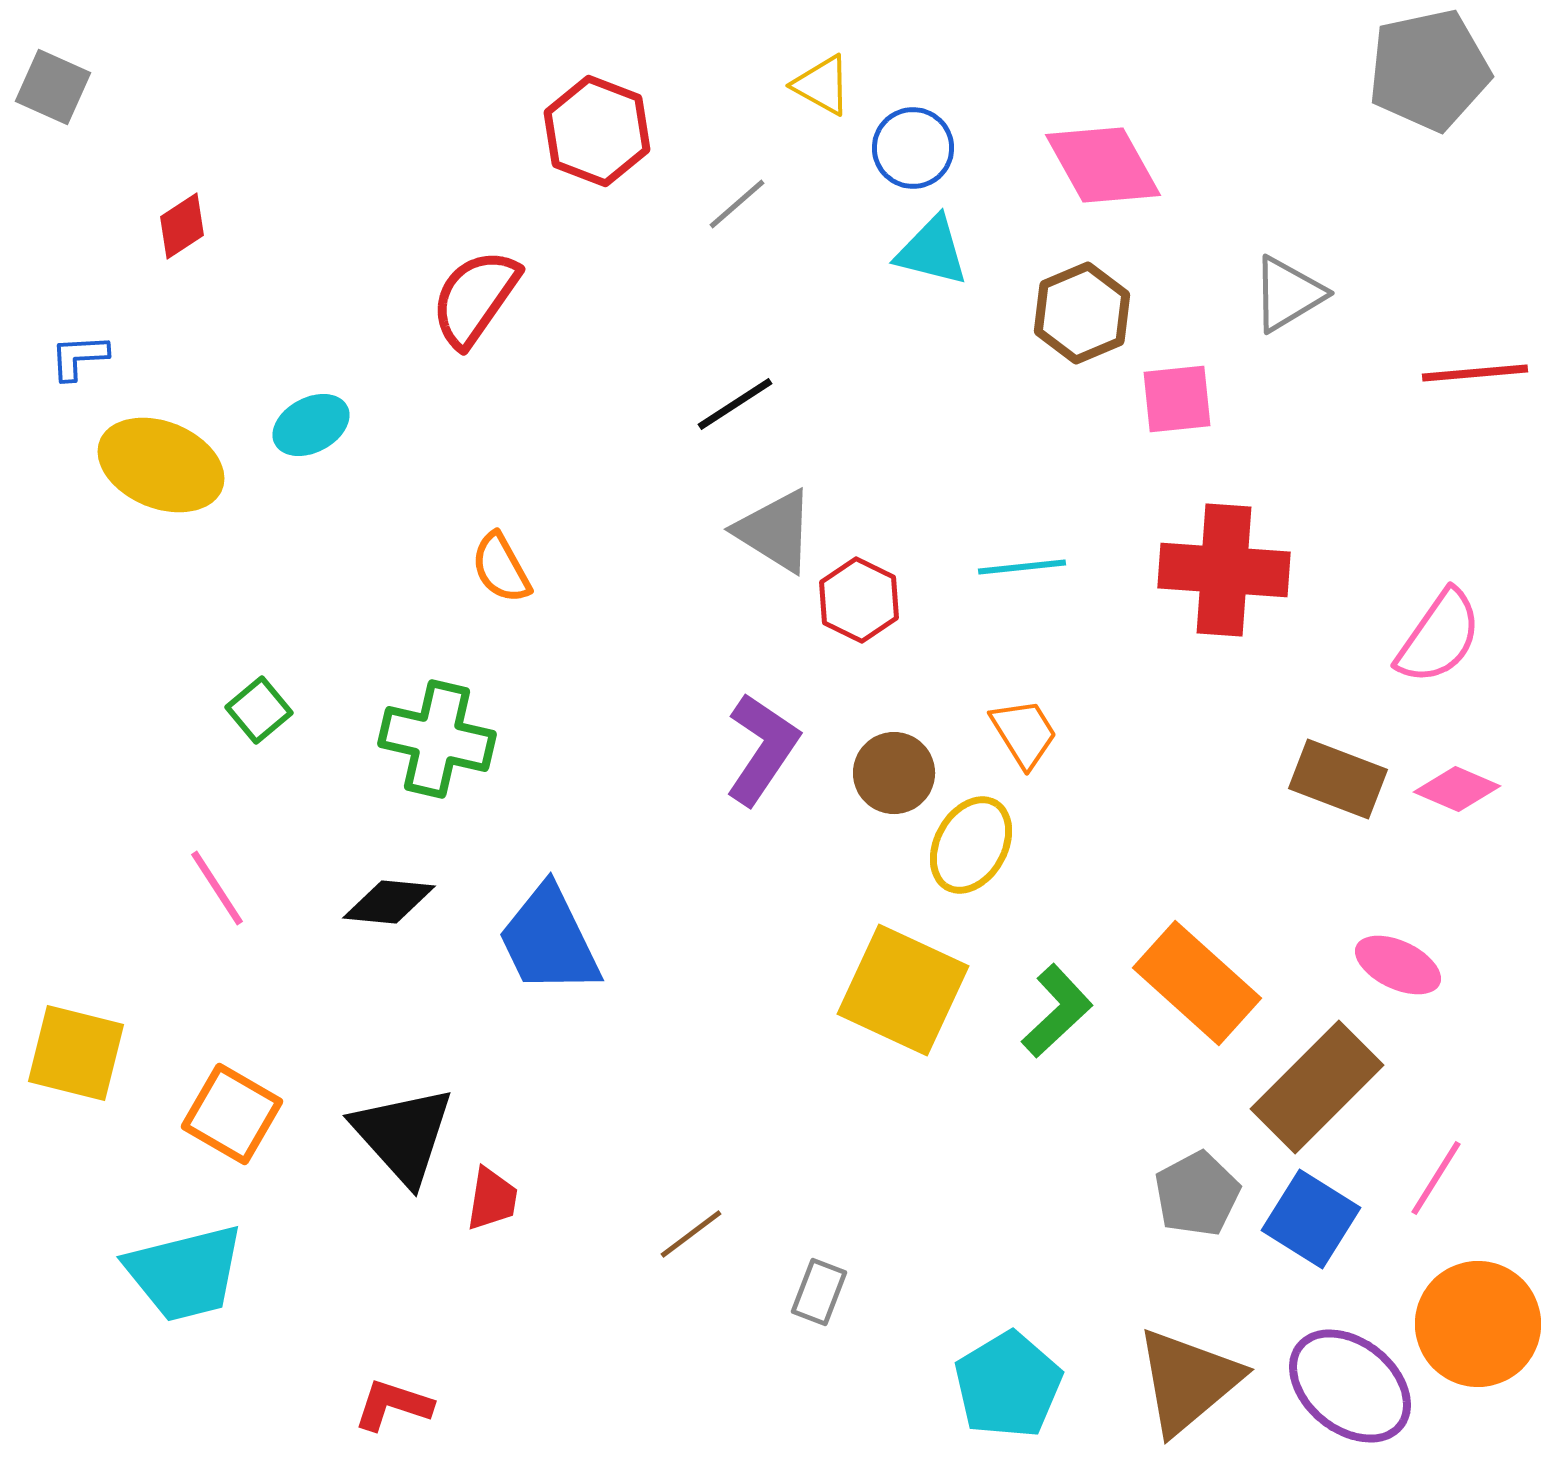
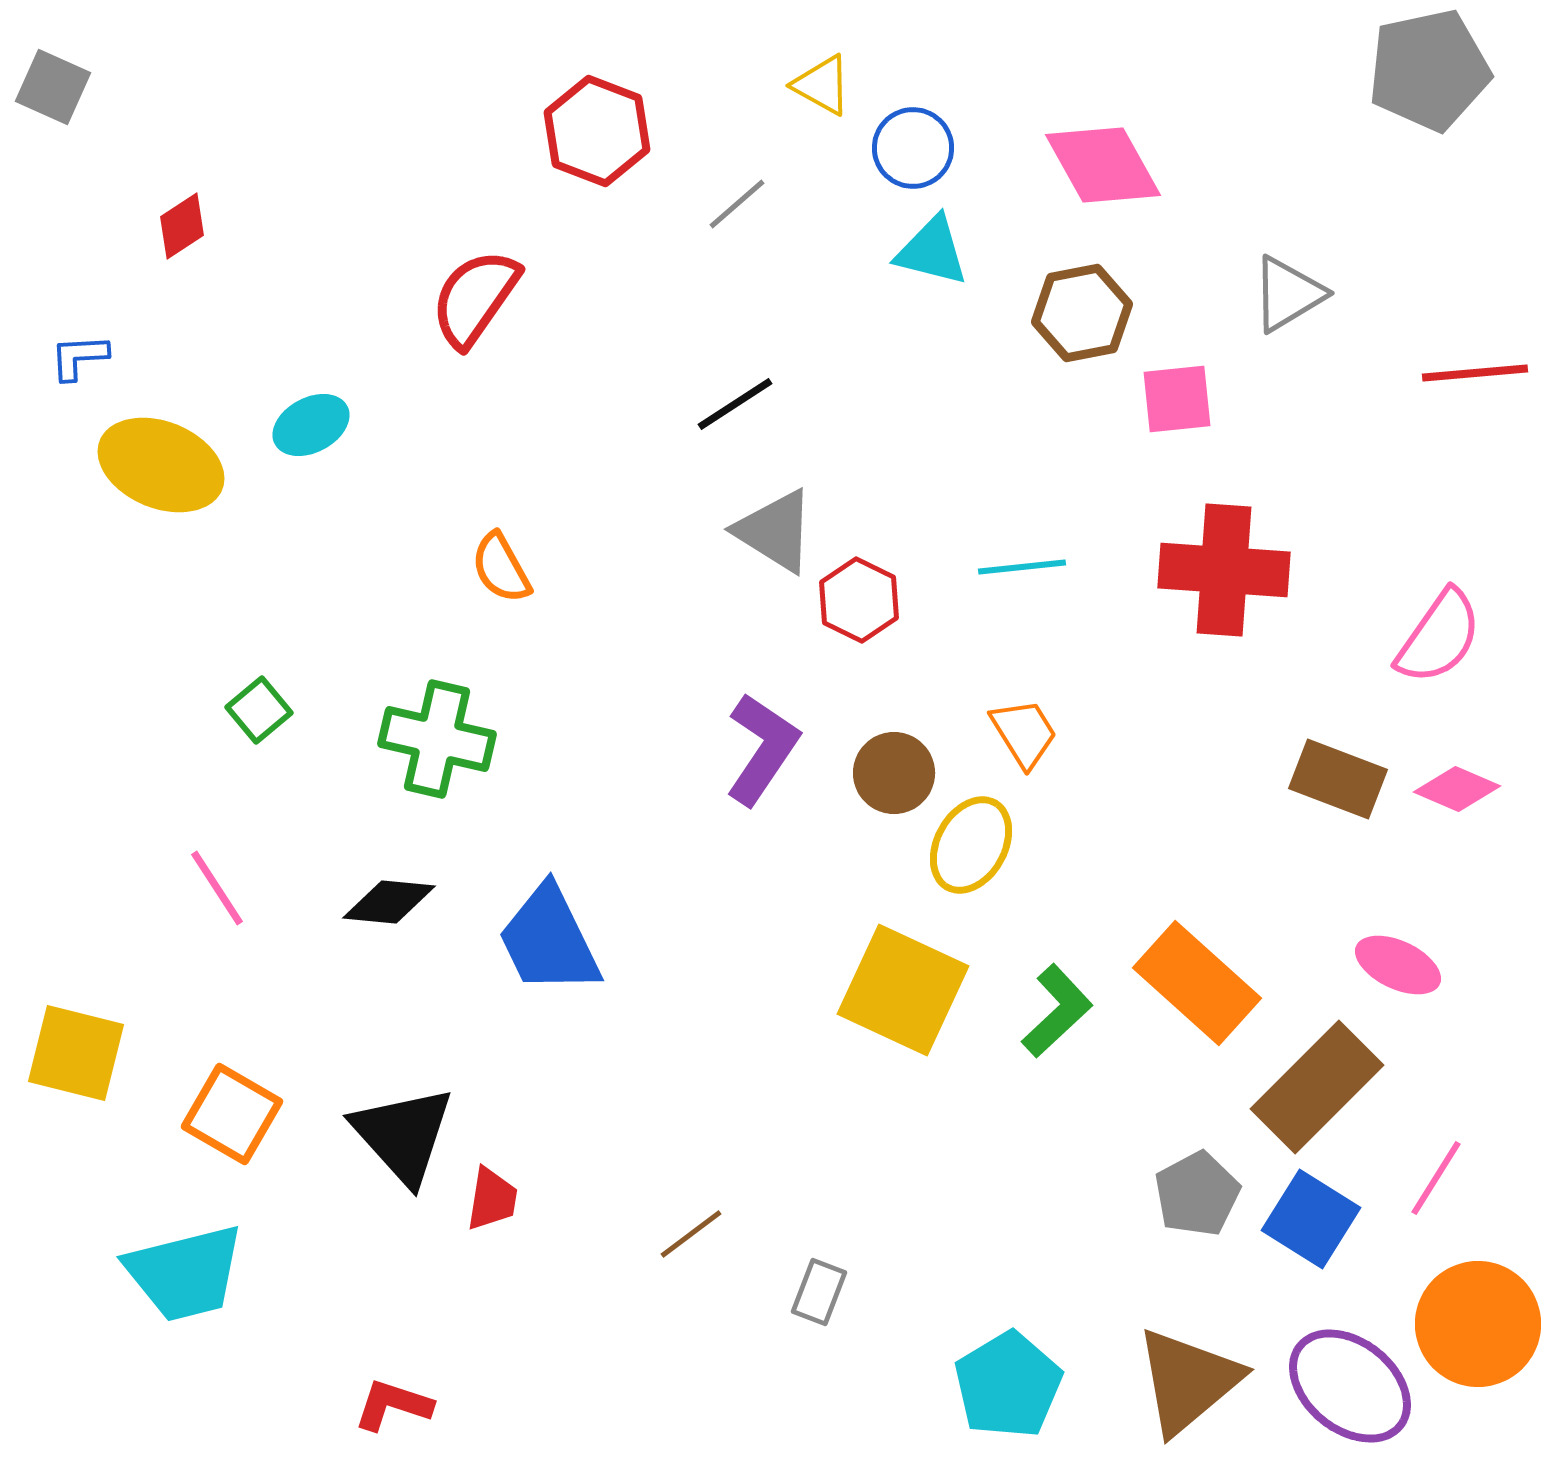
brown hexagon at (1082, 313): rotated 12 degrees clockwise
